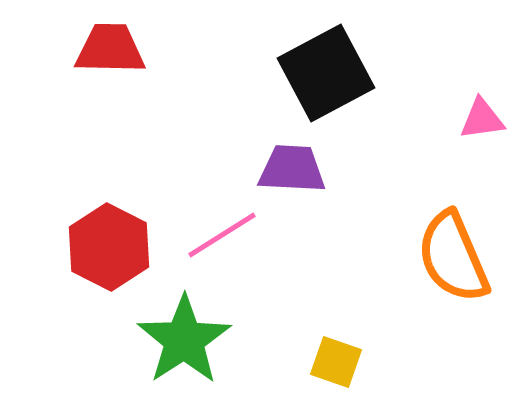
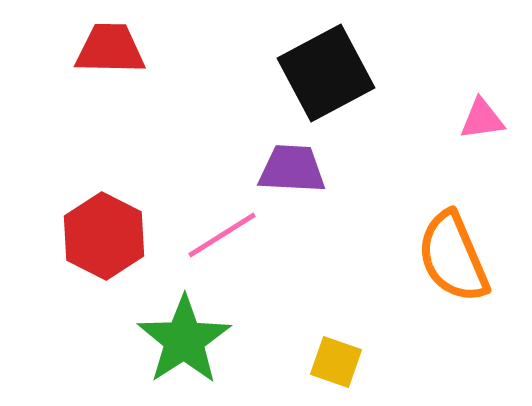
red hexagon: moved 5 px left, 11 px up
